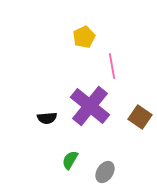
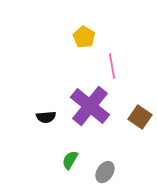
yellow pentagon: rotated 15 degrees counterclockwise
black semicircle: moved 1 px left, 1 px up
